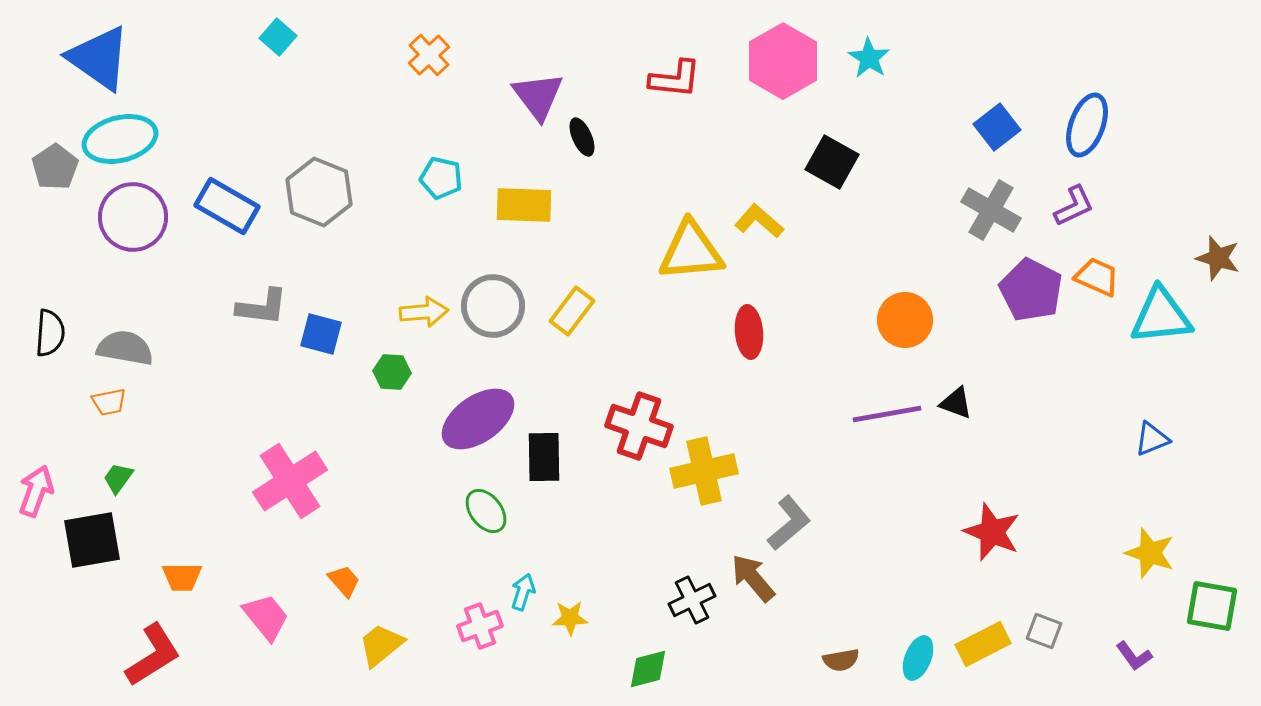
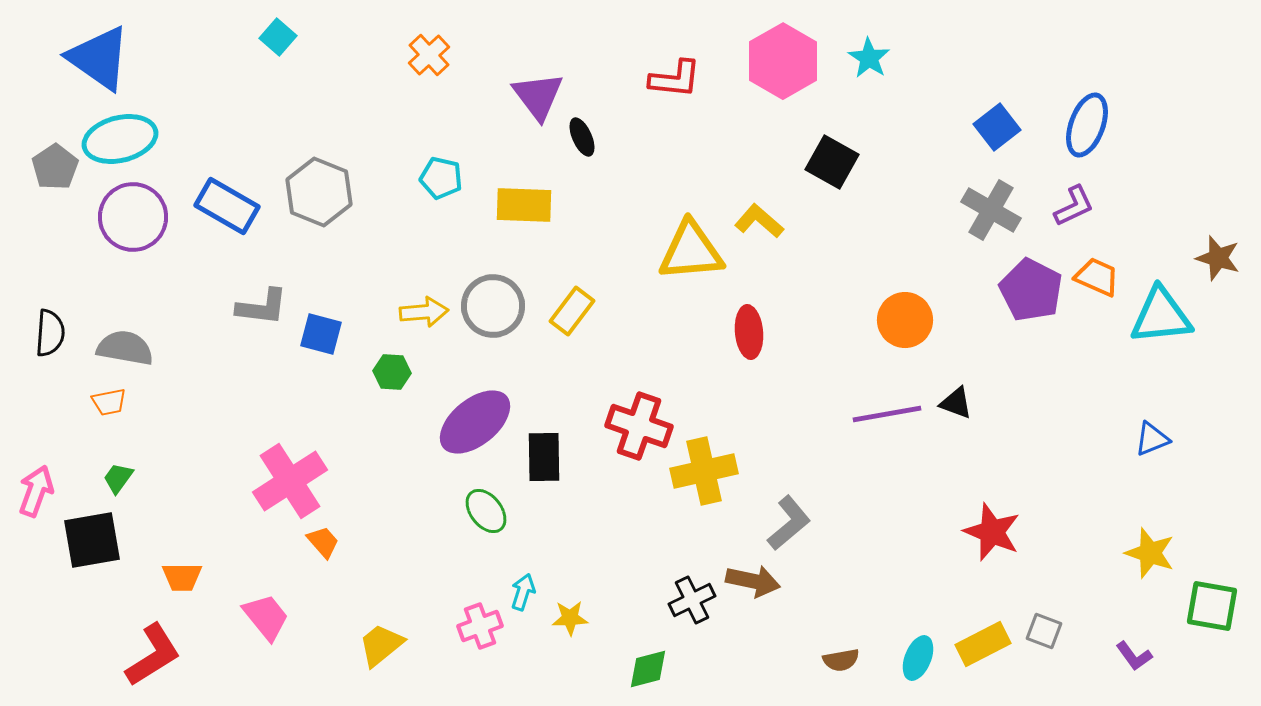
purple ellipse at (478, 419): moved 3 px left, 3 px down; rotated 4 degrees counterclockwise
brown arrow at (753, 578): moved 3 px down; rotated 142 degrees clockwise
orange trapezoid at (344, 581): moved 21 px left, 39 px up
